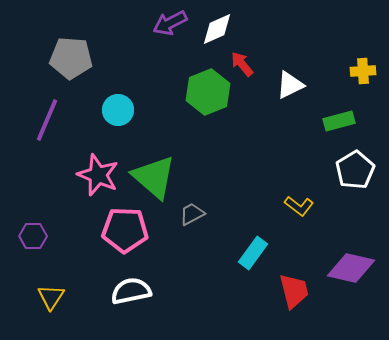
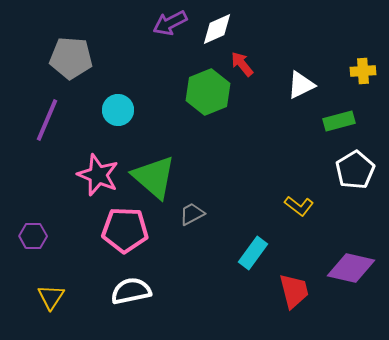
white triangle: moved 11 px right
